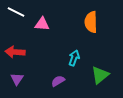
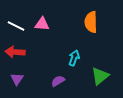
white line: moved 14 px down
green triangle: moved 1 px down
